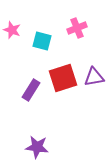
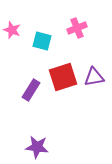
red square: moved 1 px up
